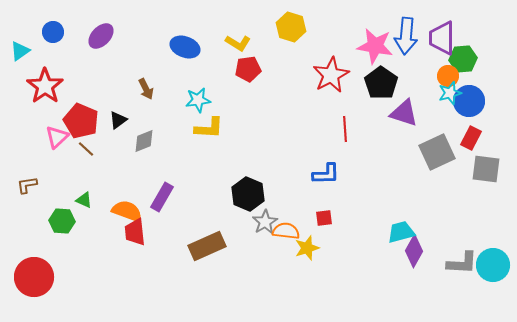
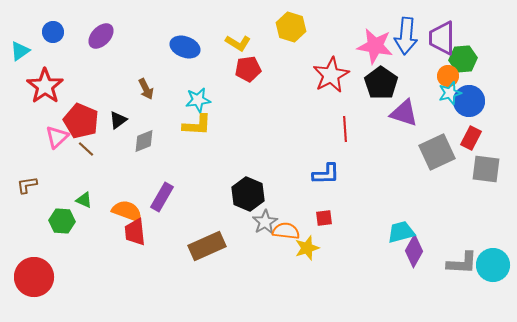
yellow L-shape at (209, 128): moved 12 px left, 3 px up
